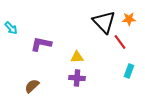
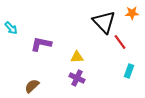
orange star: moved 3 px right, 6 px up
purple cross: rotated 21 degrees clockwise
